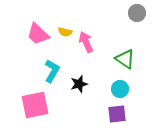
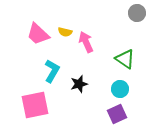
purple square: rotated 18 degrees counterclockwise
